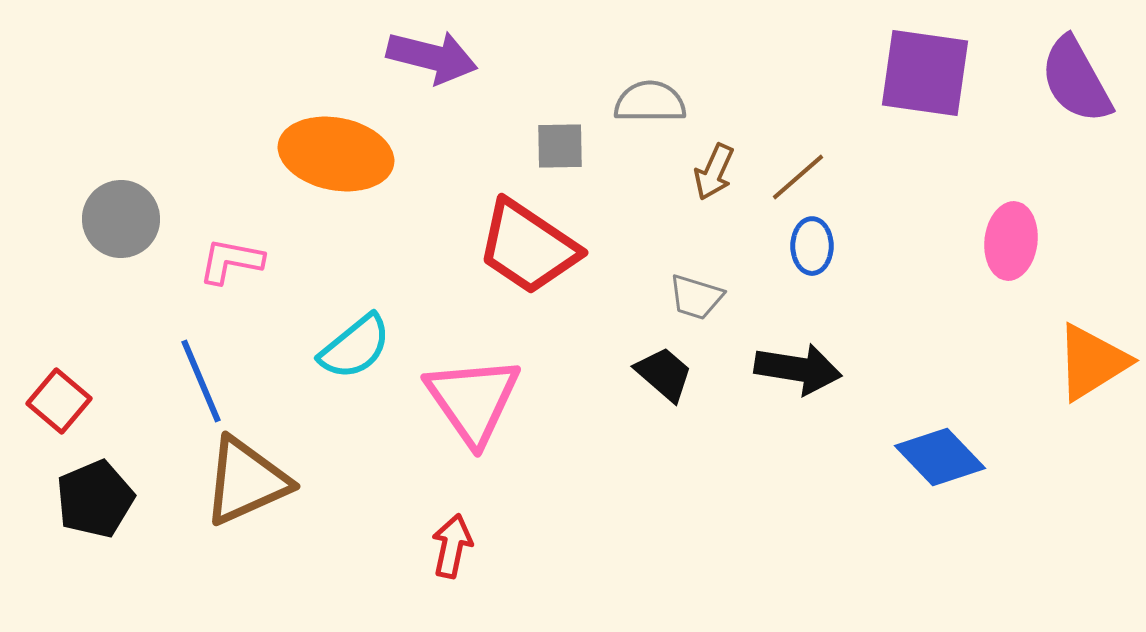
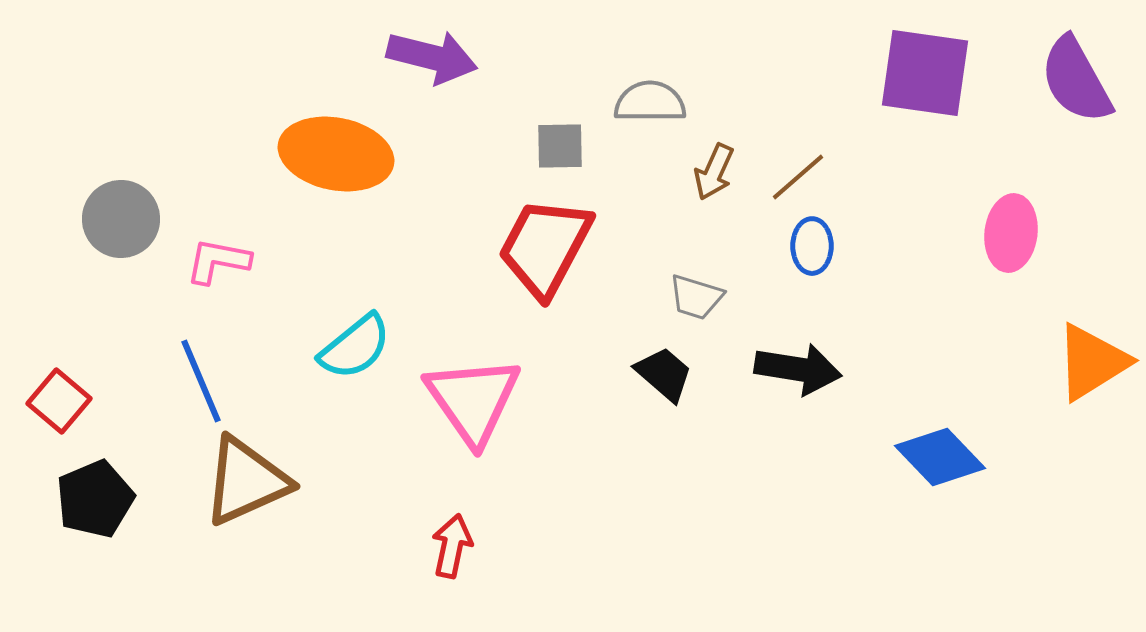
pink ellipse: moved 8 px up
red trapezoid: moved 17 px right; rotated 84 degrees clockwise
pink L-shape: moved 13 px left
